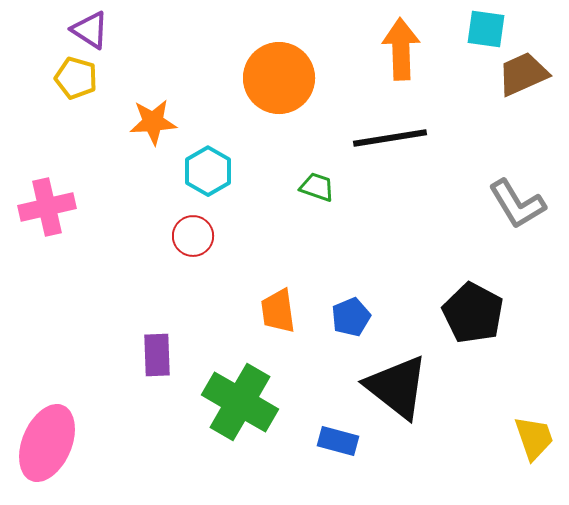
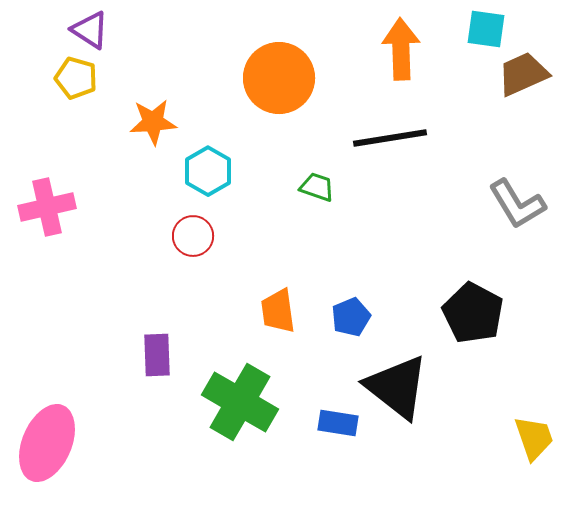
blue rectangle: moved 18 px up; rotated 6 degrees counterclockwise
